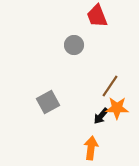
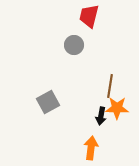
red trapezoid: moved 8 px left; rotated 35 degrees clockwise
brown line: rotated 25 degrees counterclockwise
black arrow: rotated 30 degrees counterclockwise
